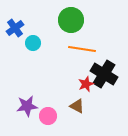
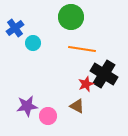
green circle: moved 3 px up
